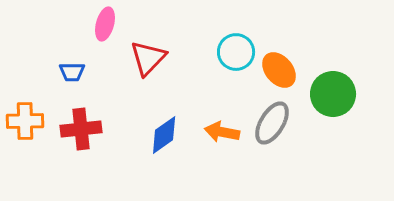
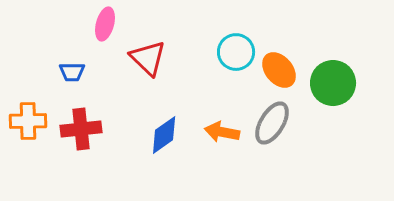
red triangle: rotated 30 degrees counterclockwise
green circle: moved 11 px up
orange cross: moved 3 px right
